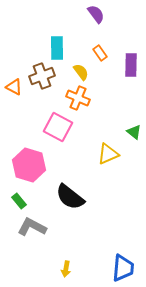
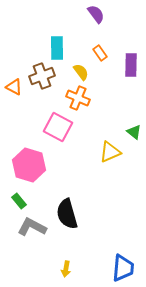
yellow triangle: moved 2 px right, 2 px up
black semicircle: moved 3 px left, 17 px down; rotated 36 degrees clockwise
